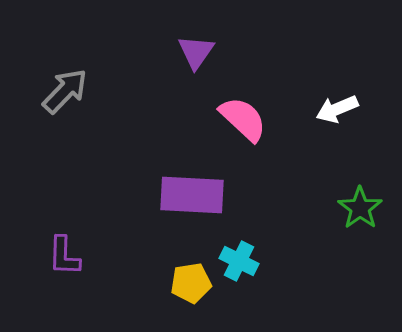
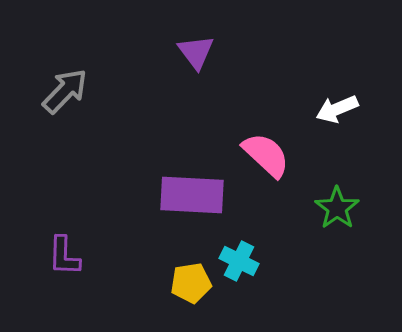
purple triangle: rotated 12 degrees counterclockwise
pink semicircle: moved 23 px right, 36 px down
green star: moved 23 px left
